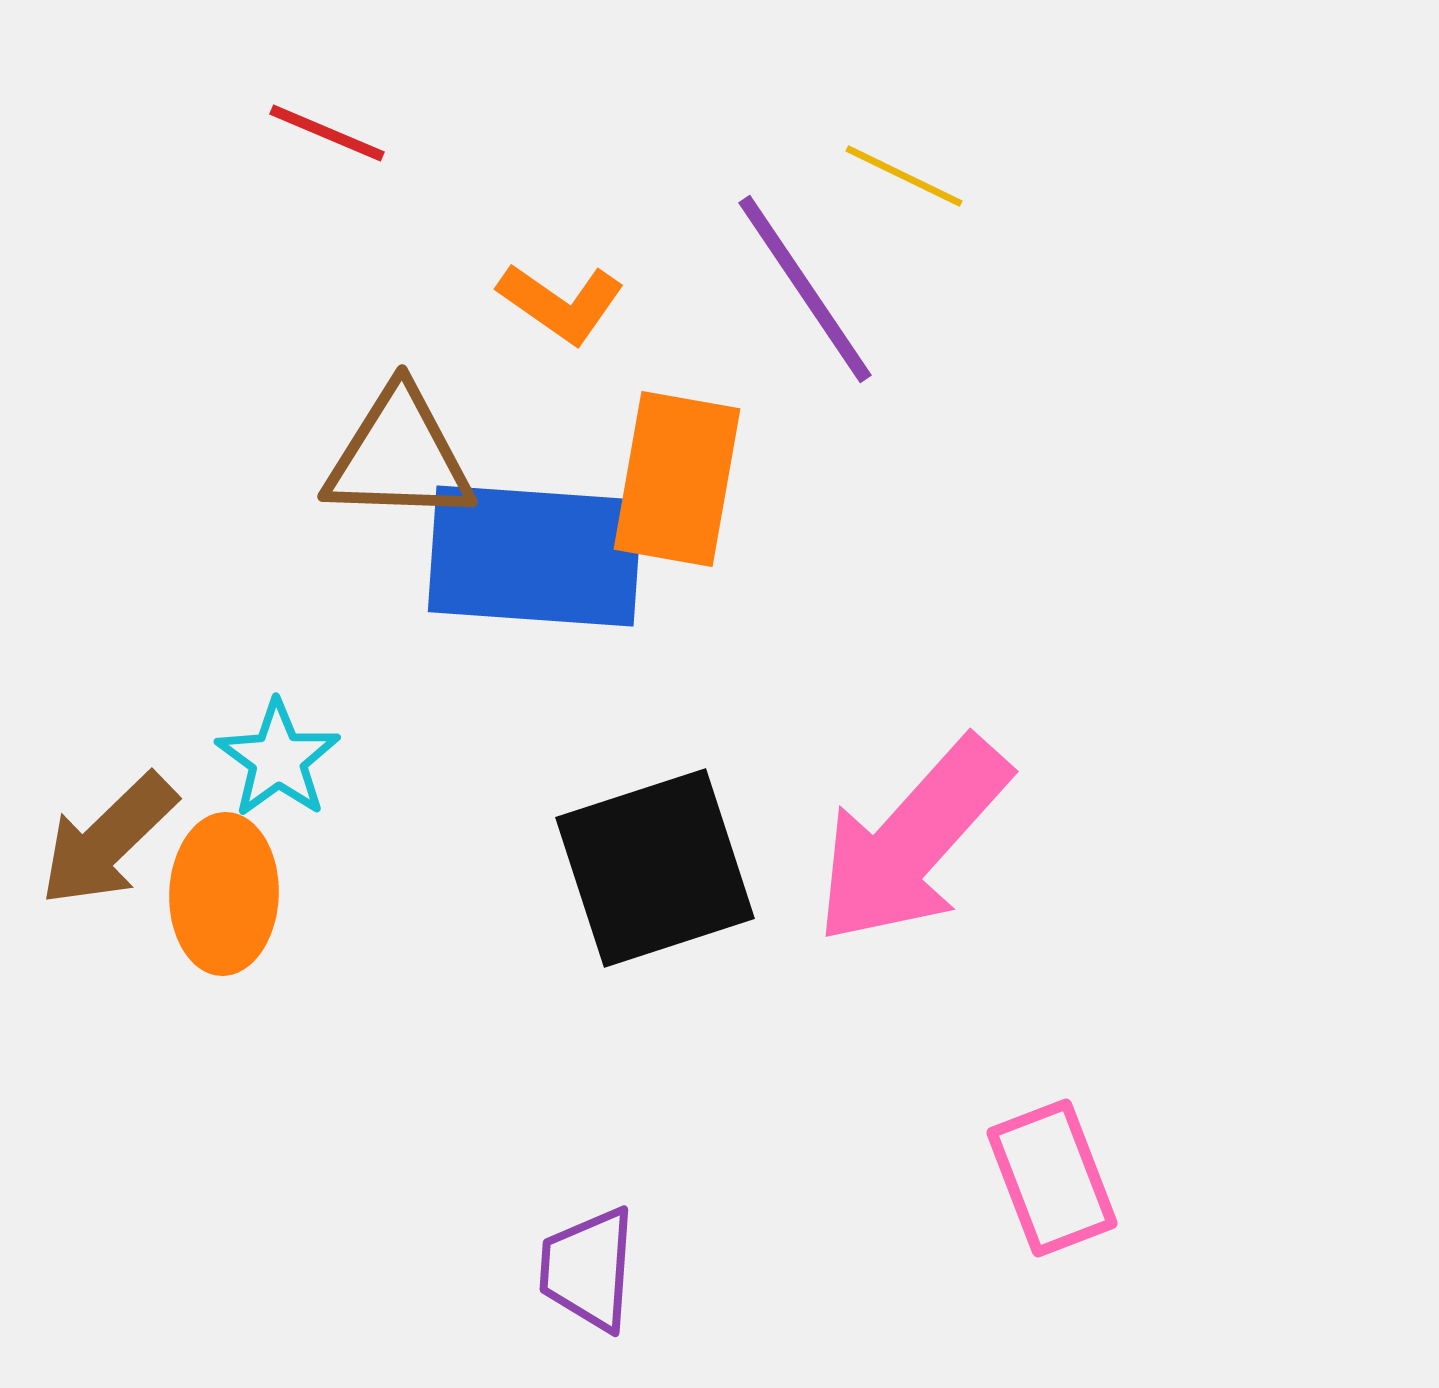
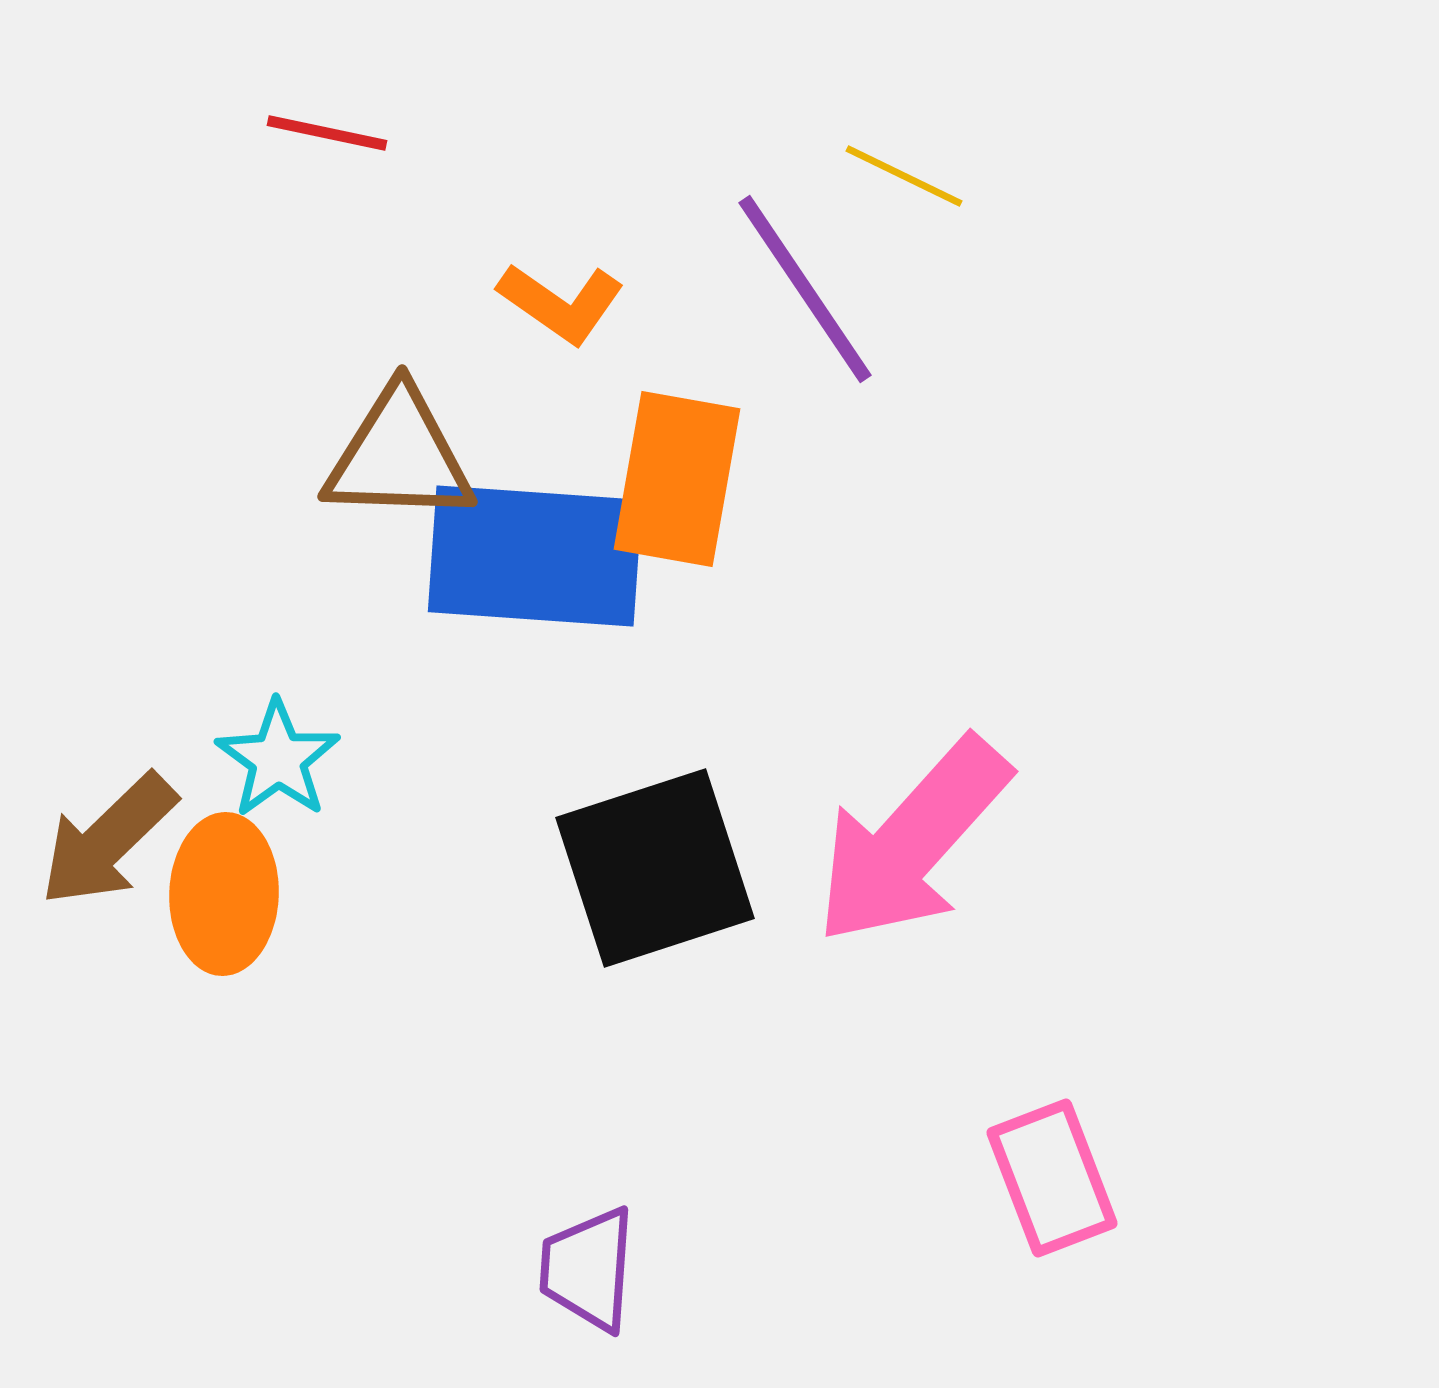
red line: rotated 11 degrees counterclockwise
